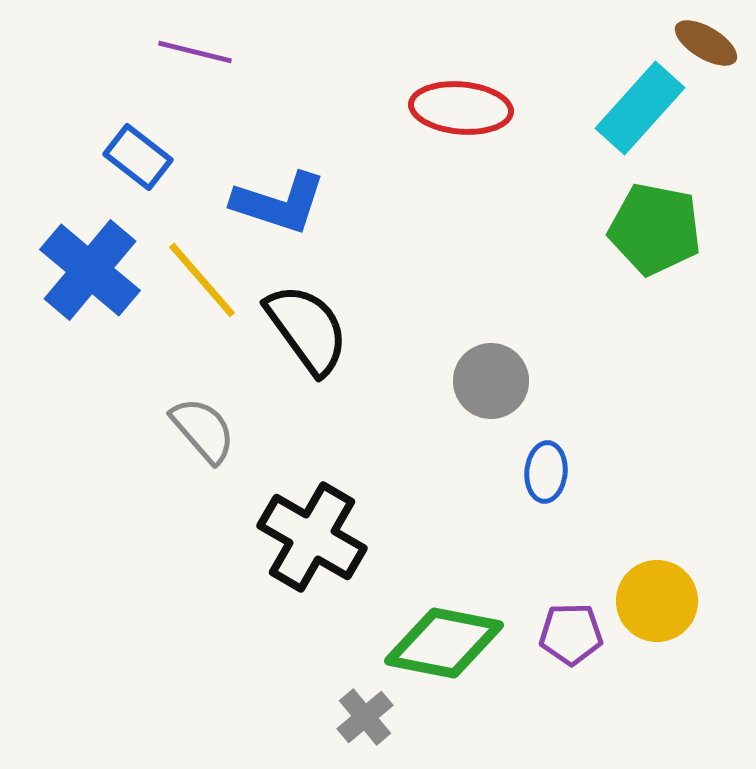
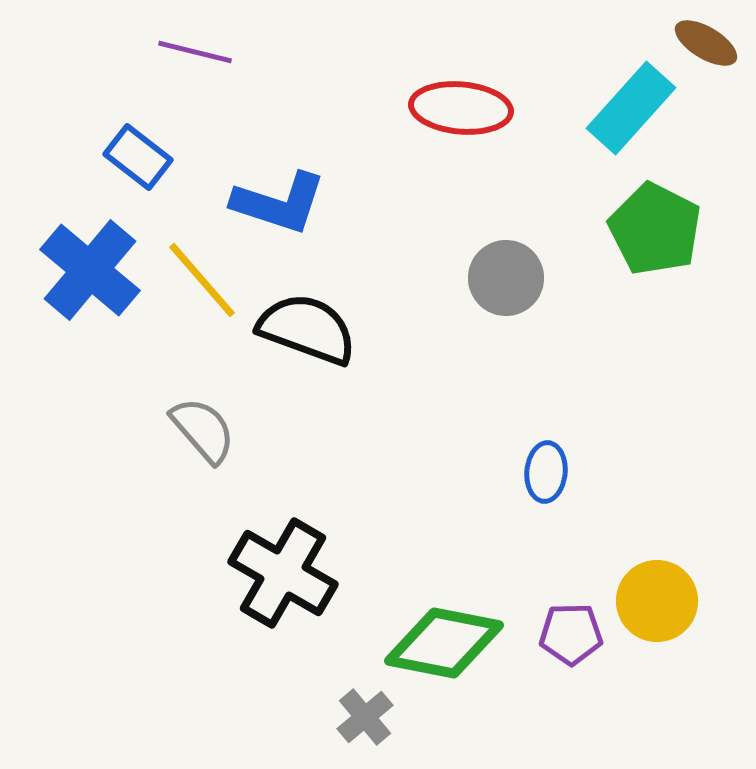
cyan rectangle: moved 9 px left
green pentagon: rotated 16 degrees clockwise
black semicircle: rotated 34 degrees counterclockwise
gray circle: moved 15 px right, 103 px up
black cross: moved 29 px left, 36 px down
